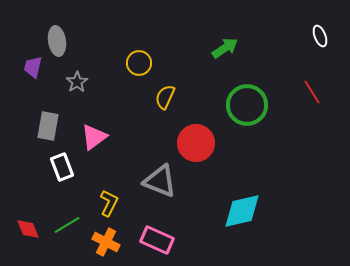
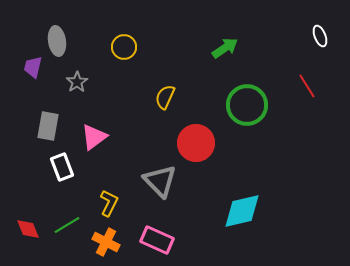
yellow circle: moved 15 px left, 16 px up
red line: moved 5 px left, 6 px up
gray triangle: rotated 24 degrees clockwise
